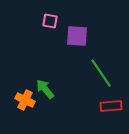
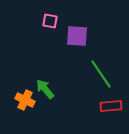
green line: moved 1 px down
